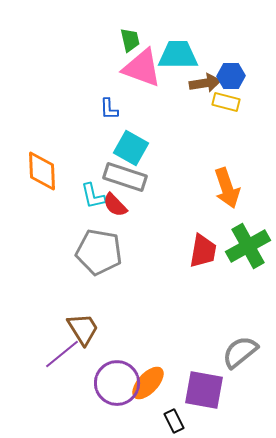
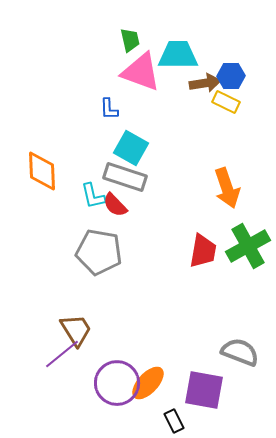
pink triangle: moved 1 px left, 4 px down
yellow rectangle: rotated 12 degrees clockwise
brown trapezoid: moved 7 px left, 1 px down
gray semicircle: rotated 60 degrees clockwise
